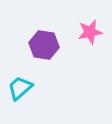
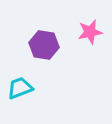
cyan trapezoid: rotated 20 degrees clockwise
